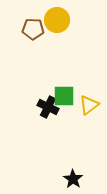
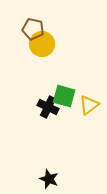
yellow circle: moved 15 px left, 24 px down
brown pentagon: rotated 10 degrees clockwise
green square: rotated 15 degrees clockwise
black star: moved 24 px left; rotated 12 degrees counterclockwise
